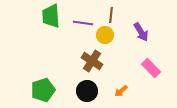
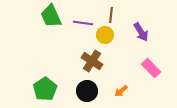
green trapezoid: rotated 20 degrees counterclockwise
green pentagon: moved 2 px right, 1 px up; rotated 15 degrees counterclockwise
